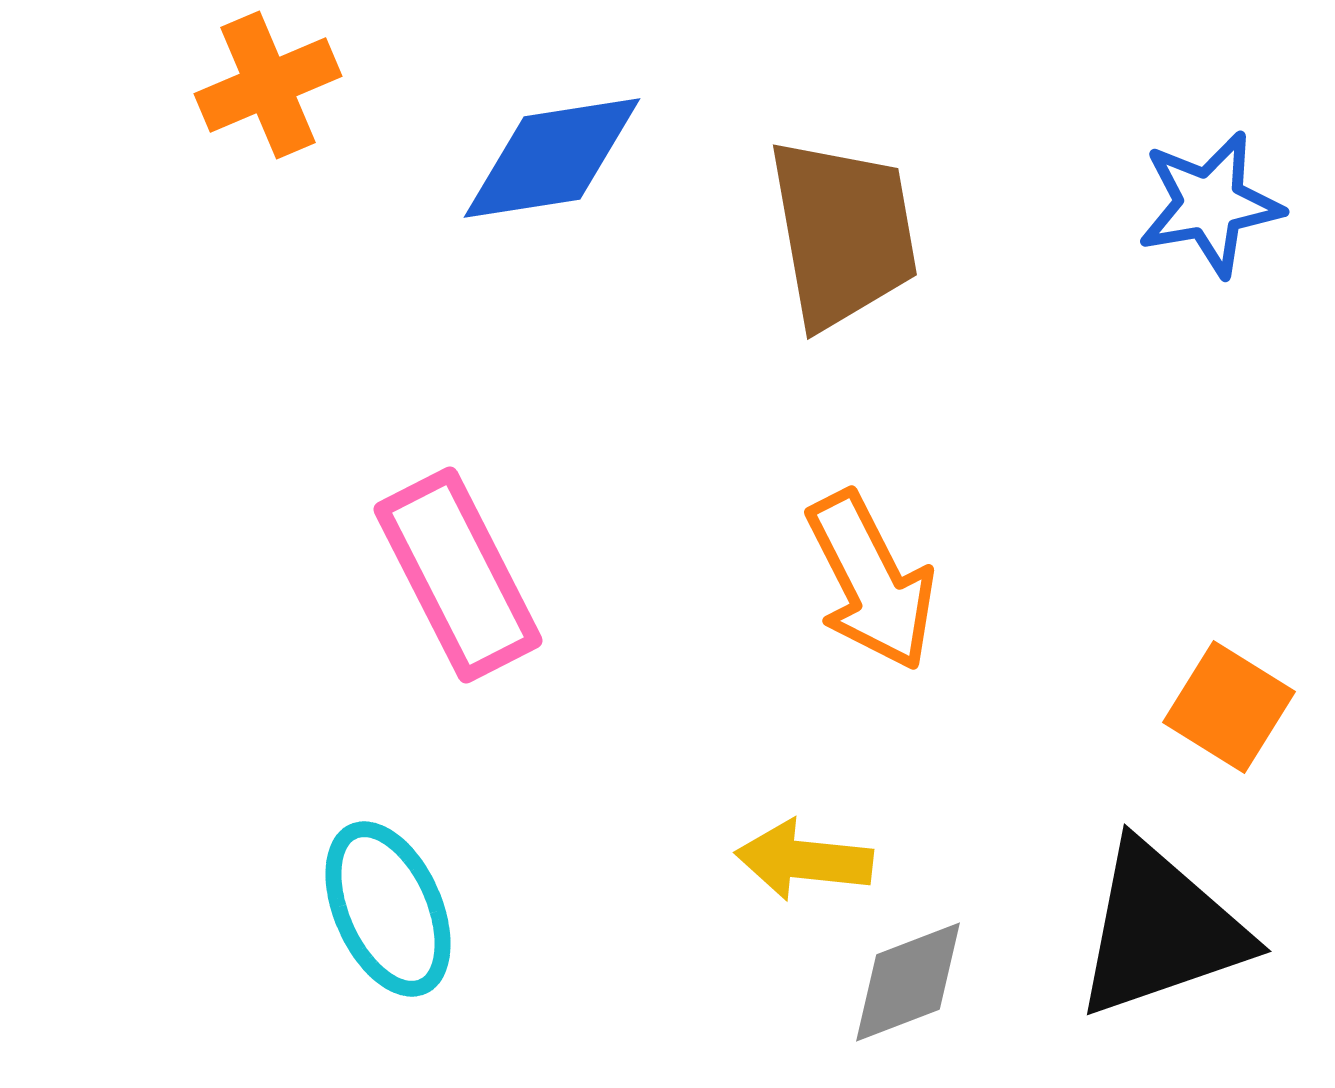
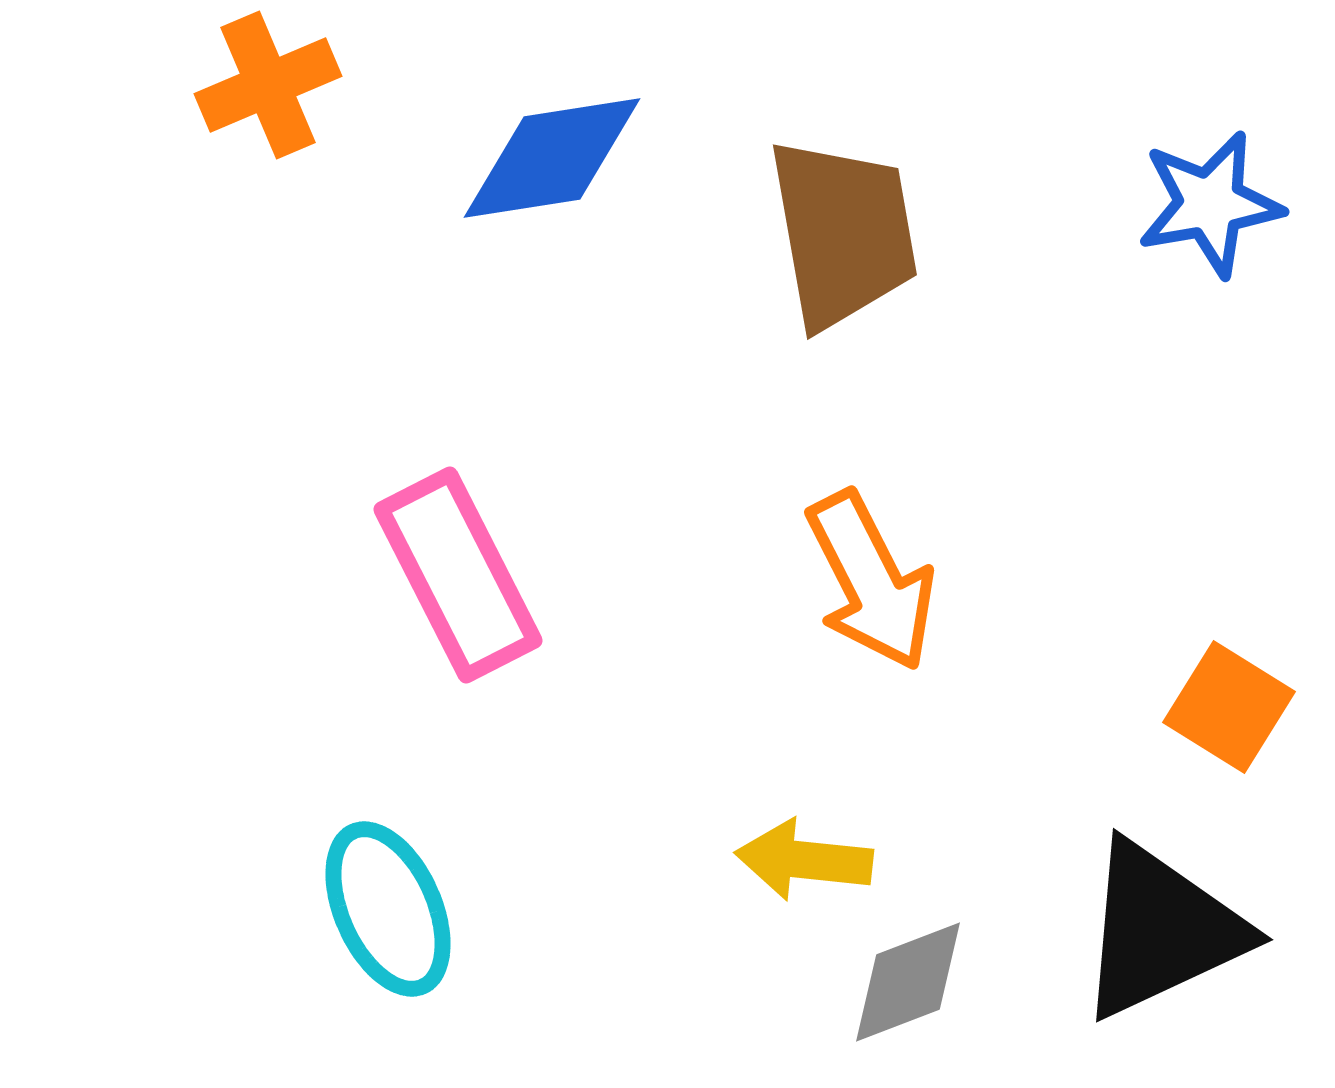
black triangle: rotated 6 degrees counterclockwise
